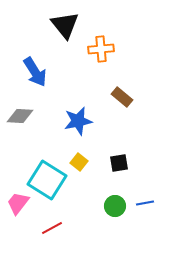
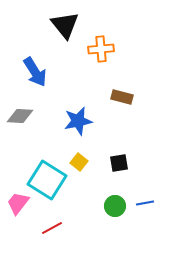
brown rectangle: rotated 25 degrees counterclockwise
